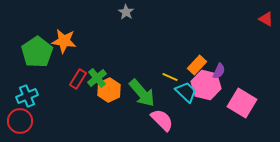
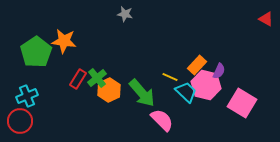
gray star: moved 1 px left, 2 px down; rotated 21 degrees counterclockwise
green pentagon: moved 1 px left
